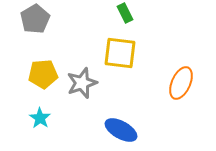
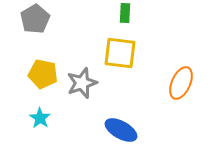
green rectangle: rotated 30 degrees clockwise
yellow pentagon: rotated 16 degrees clockwise
